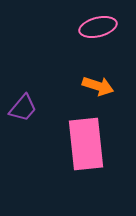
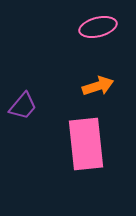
orange arrow: rotated 36 degrees counterclockwise
purple trapezoid: moved 2 px up
